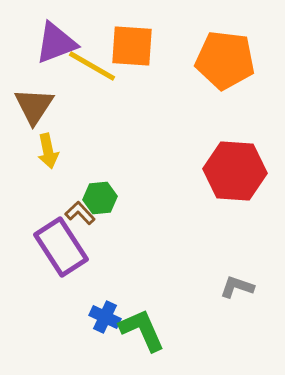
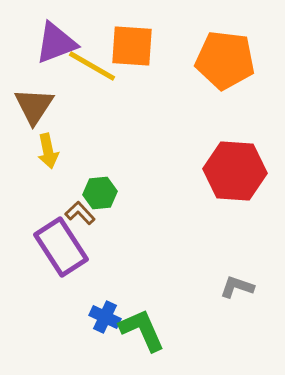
green hexagon: moved 5 px up
